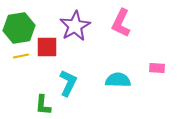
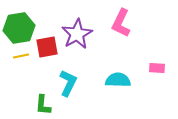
purple star: moved 2 px right, 8 px down
red square: rotated 10 degrees counterclockwise
